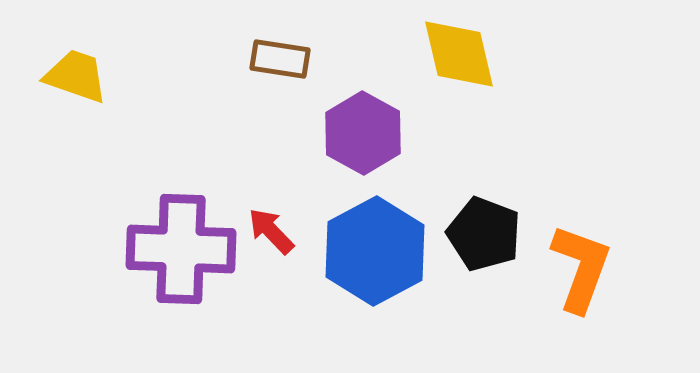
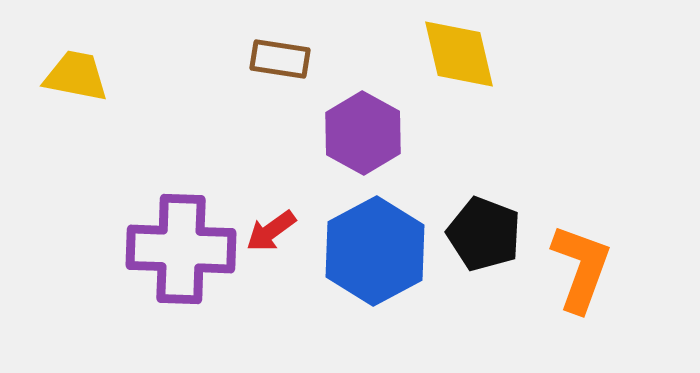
yellow trapezoid: rotated 8 degrees counterclockwise
red arrow: rotated 82 degrees counterclockwise
